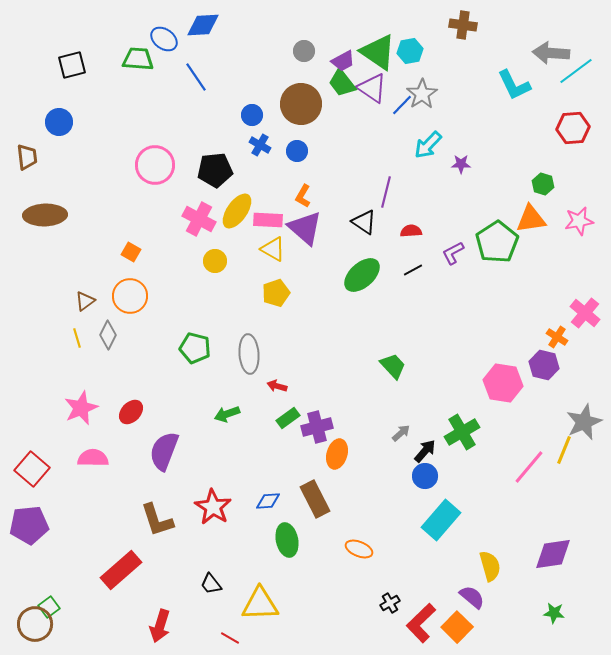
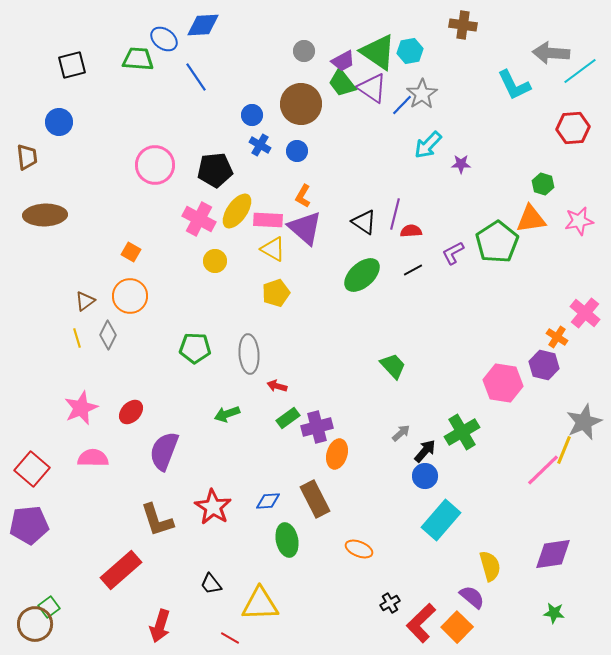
cyan line at (576, 71): moved 4 px right
purple line at (386, 192): moved 9 px right, 22 px down
green pentagon at (195, 348): rotated 12 degrees counterclockwise
pink line at (529, 467): moved 14 px right, 3 px down; rotated 6 degrees clockwise
